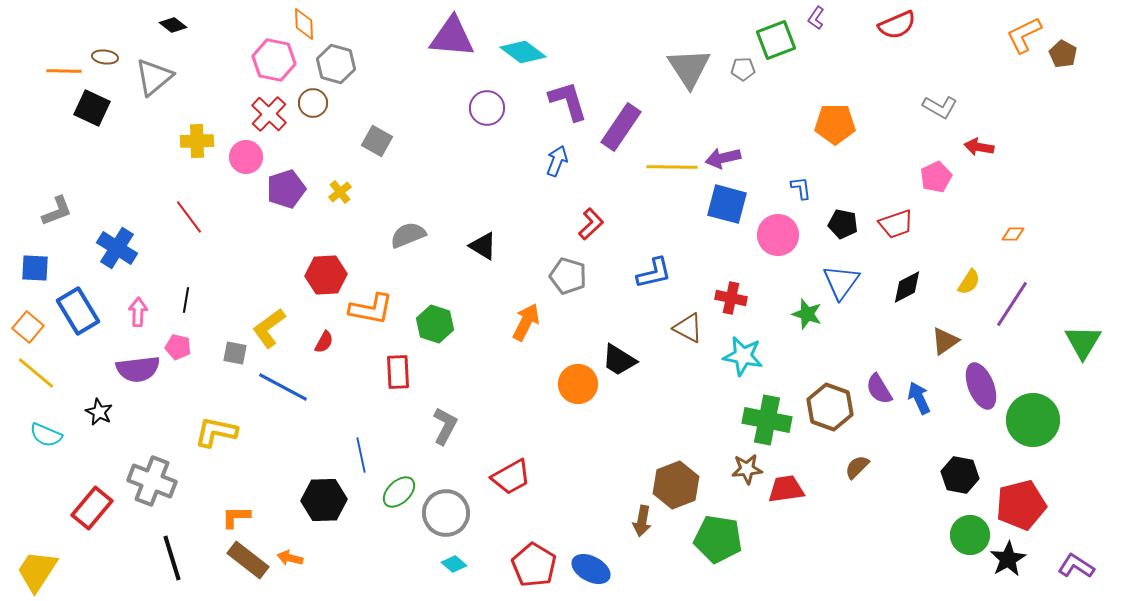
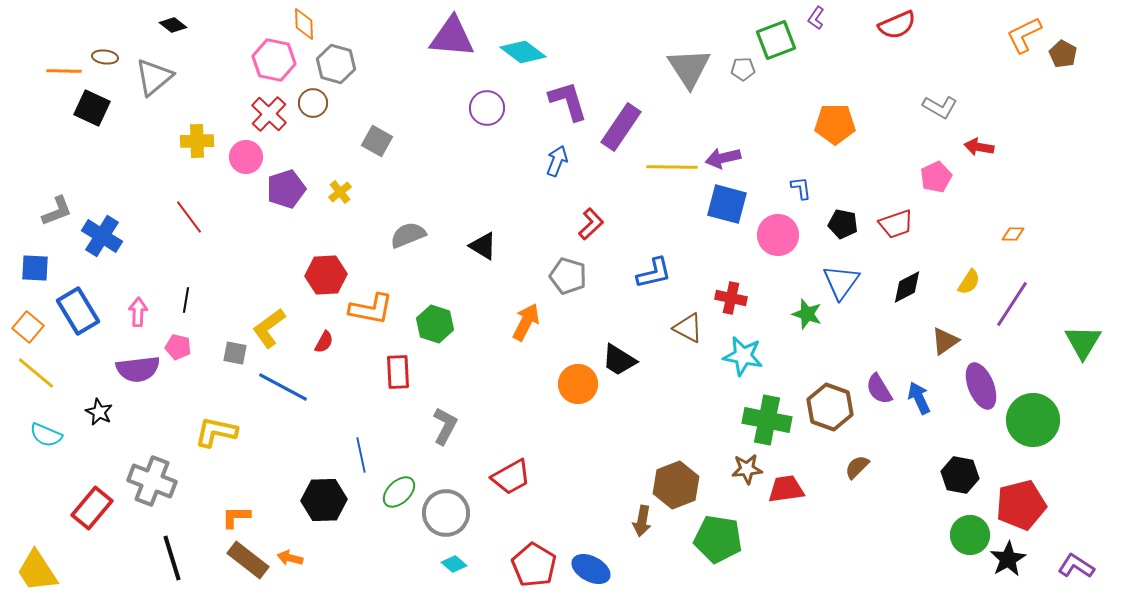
blue cross at (117, 248): moved 15 px left, 12 px up
yellow trapezoid at (37, 571): rotated 66 degrees counterclockwise
